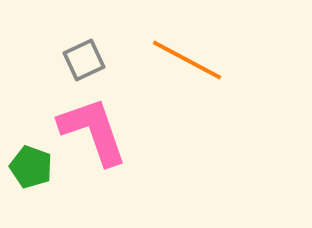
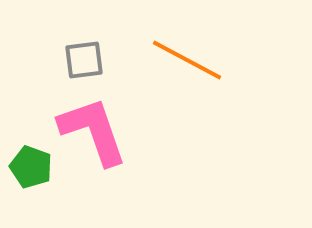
gray square: rotated 18 degrees clockwise
